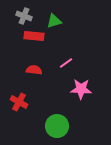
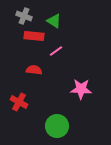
green triangle: rotated 49 degrees clockwise
pink line: moved 10 px left, 12 px up
